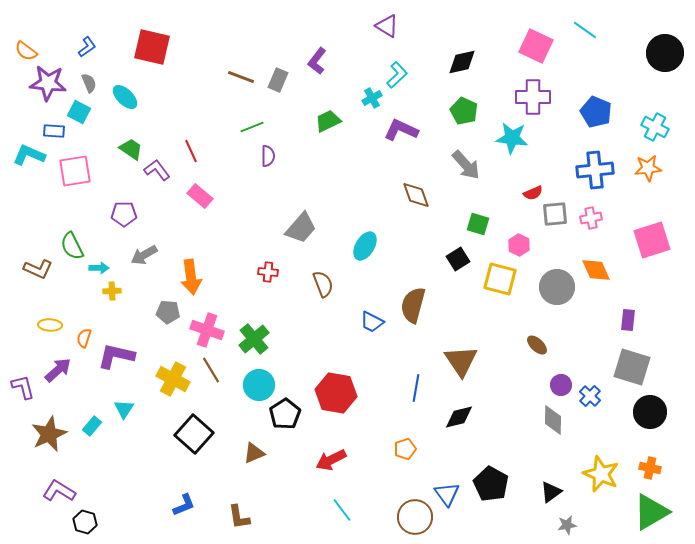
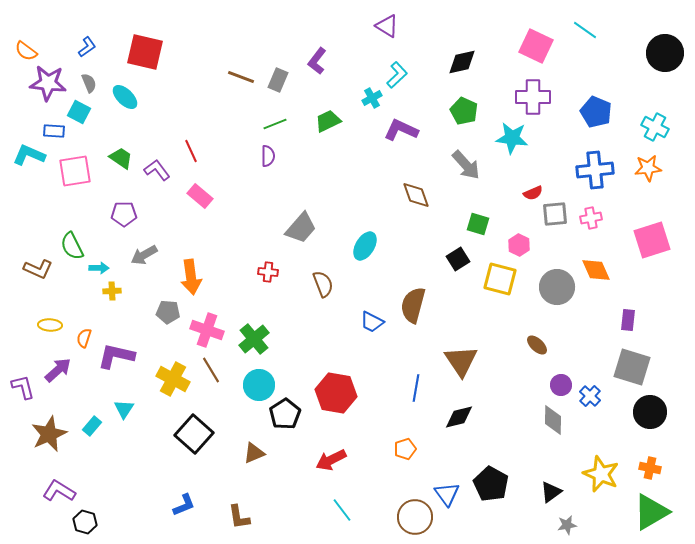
red square at (152, 47): moved 7 px left, 5 px down
green line at (252, 127): moved 23 px right, 3 px up
green trapezoid at (131, 149): moved 10 px left, 9 px down
